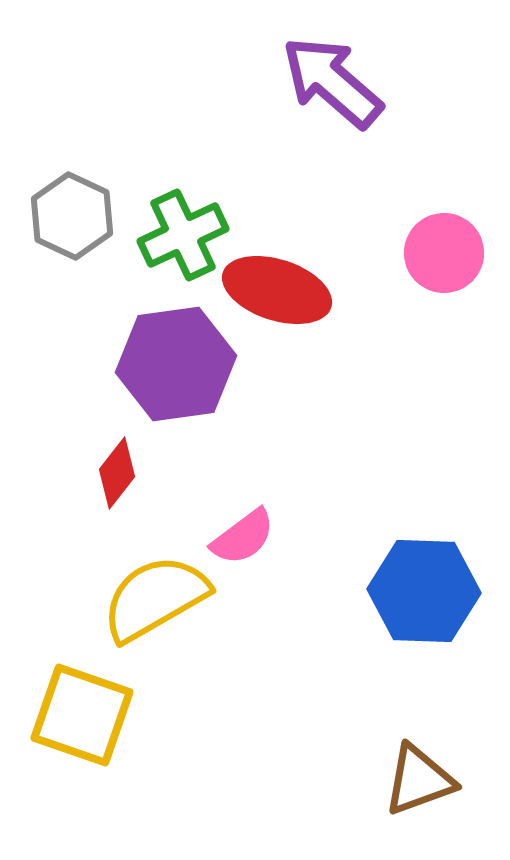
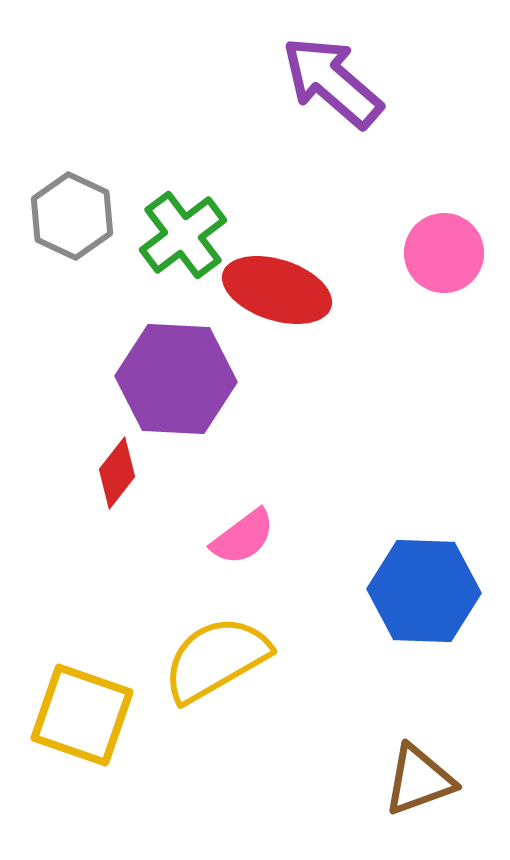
green cross: rotated 12 degrees counterclockwise
purple hexagon: moved 15 px down; rotated 11 degrees clockwise
yellow semicircle: moved 61 px right, 61 px down
